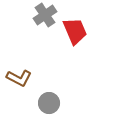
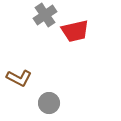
red trapezoid: rotated 100 degrees clockwise
